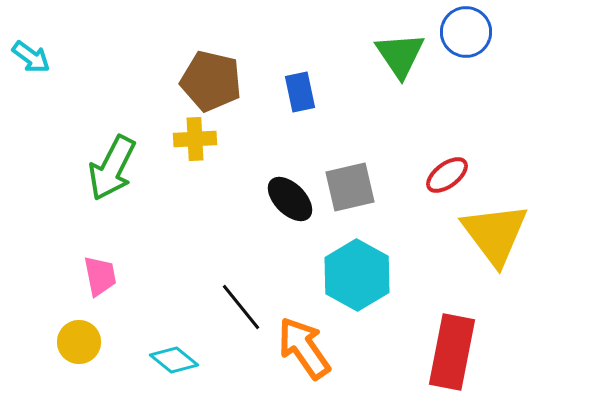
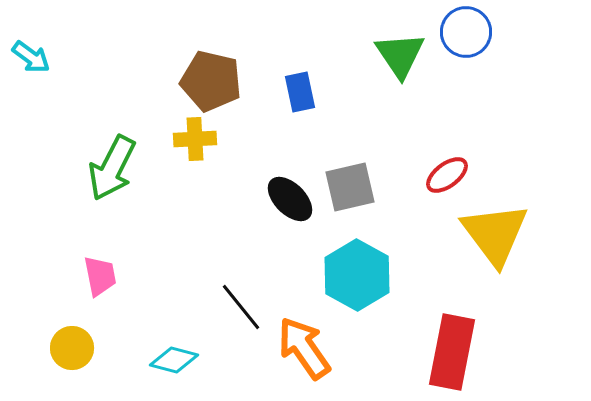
yellow circle: moved 7 px left, 6 px down
cyan diamond: rotated 24 degrees counterclockwise
